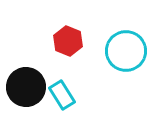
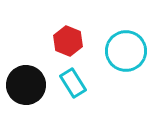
black circle: moved 2 px up
cyan rectangle: moved 11 px right, 12 px up
